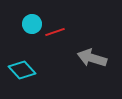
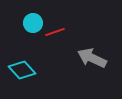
cyan circle: moved 1 px right, 1 px up
gray arrow: rotated 8 degrees clockwise
